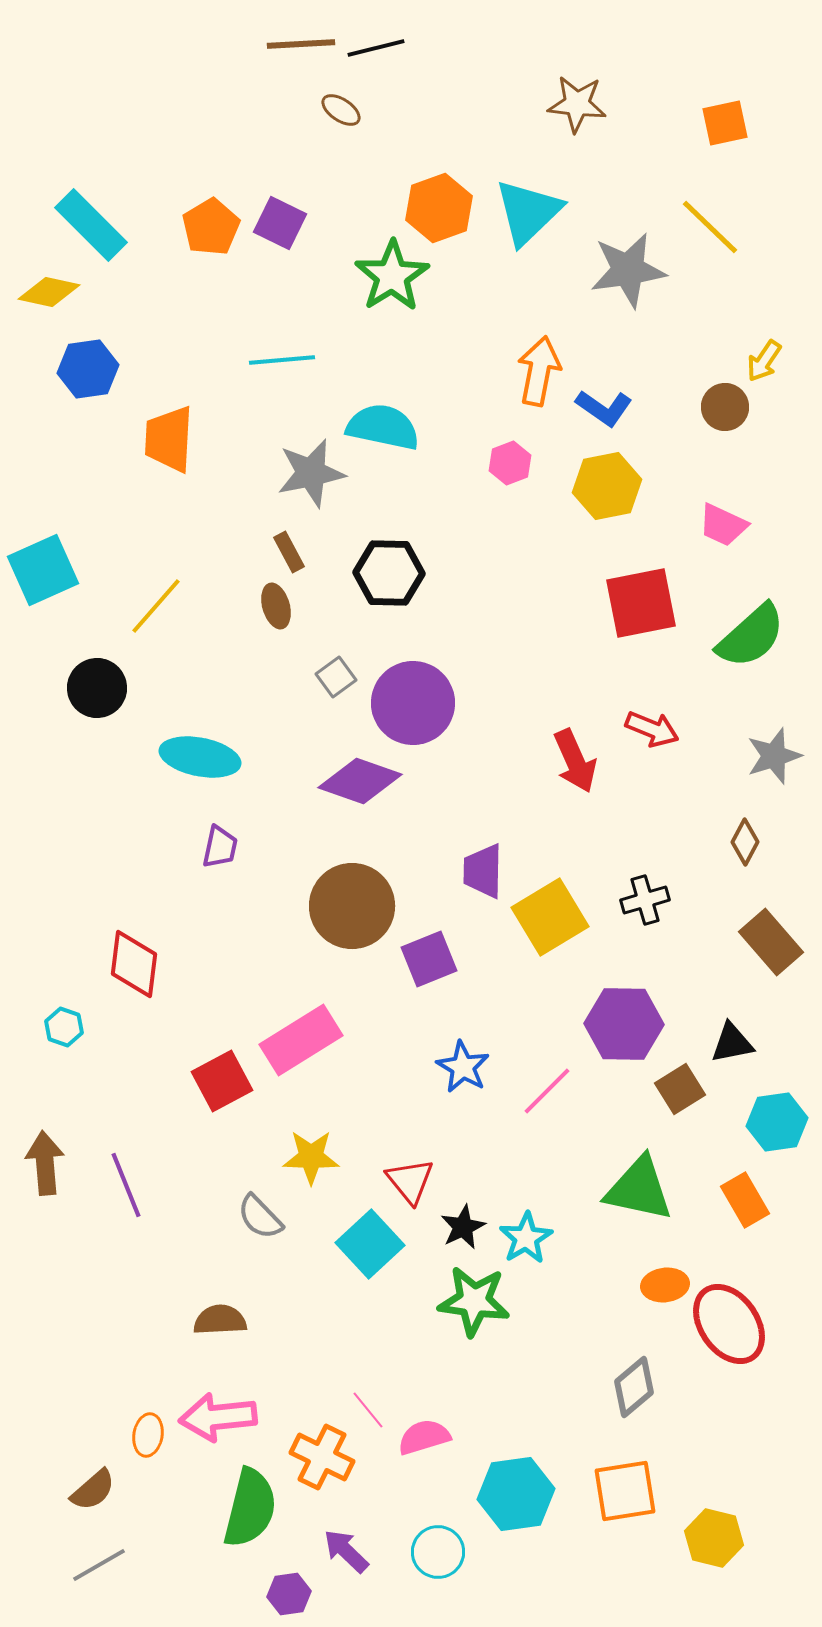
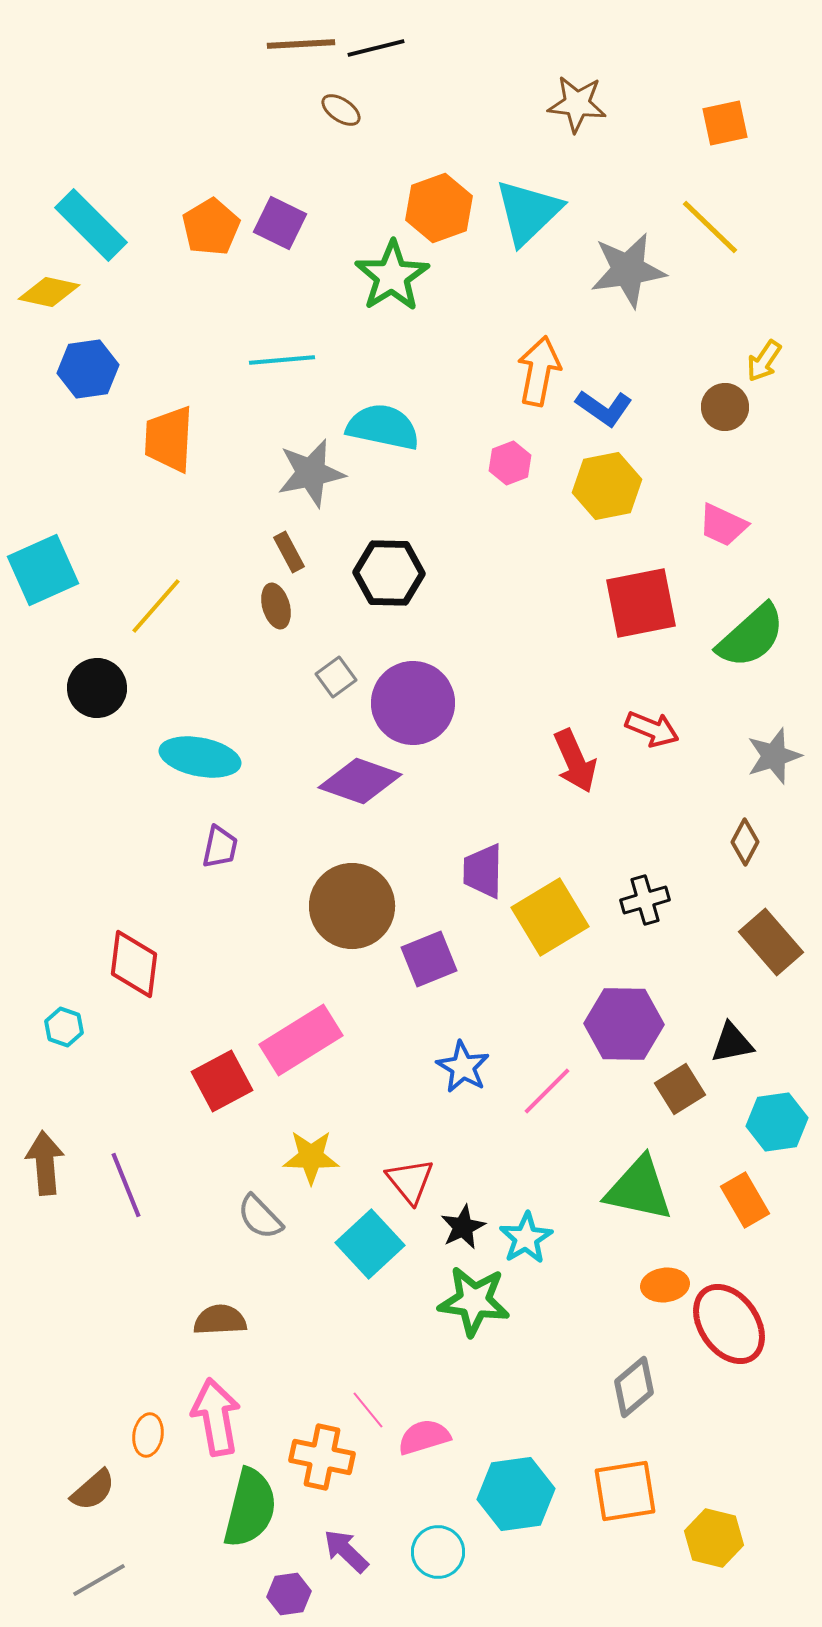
pink arrow at (218, 1417): moved 2 px left; rotated 86 degrees clockwise
orange cross at (322, 1457): rotated 14 degrees counterclockwise
gray line at (99, 1565): moved 15 px down
